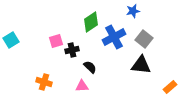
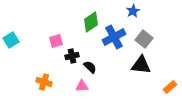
blue star: rotated 16 degrees counterclockwise
black cross: moved 6 px down
